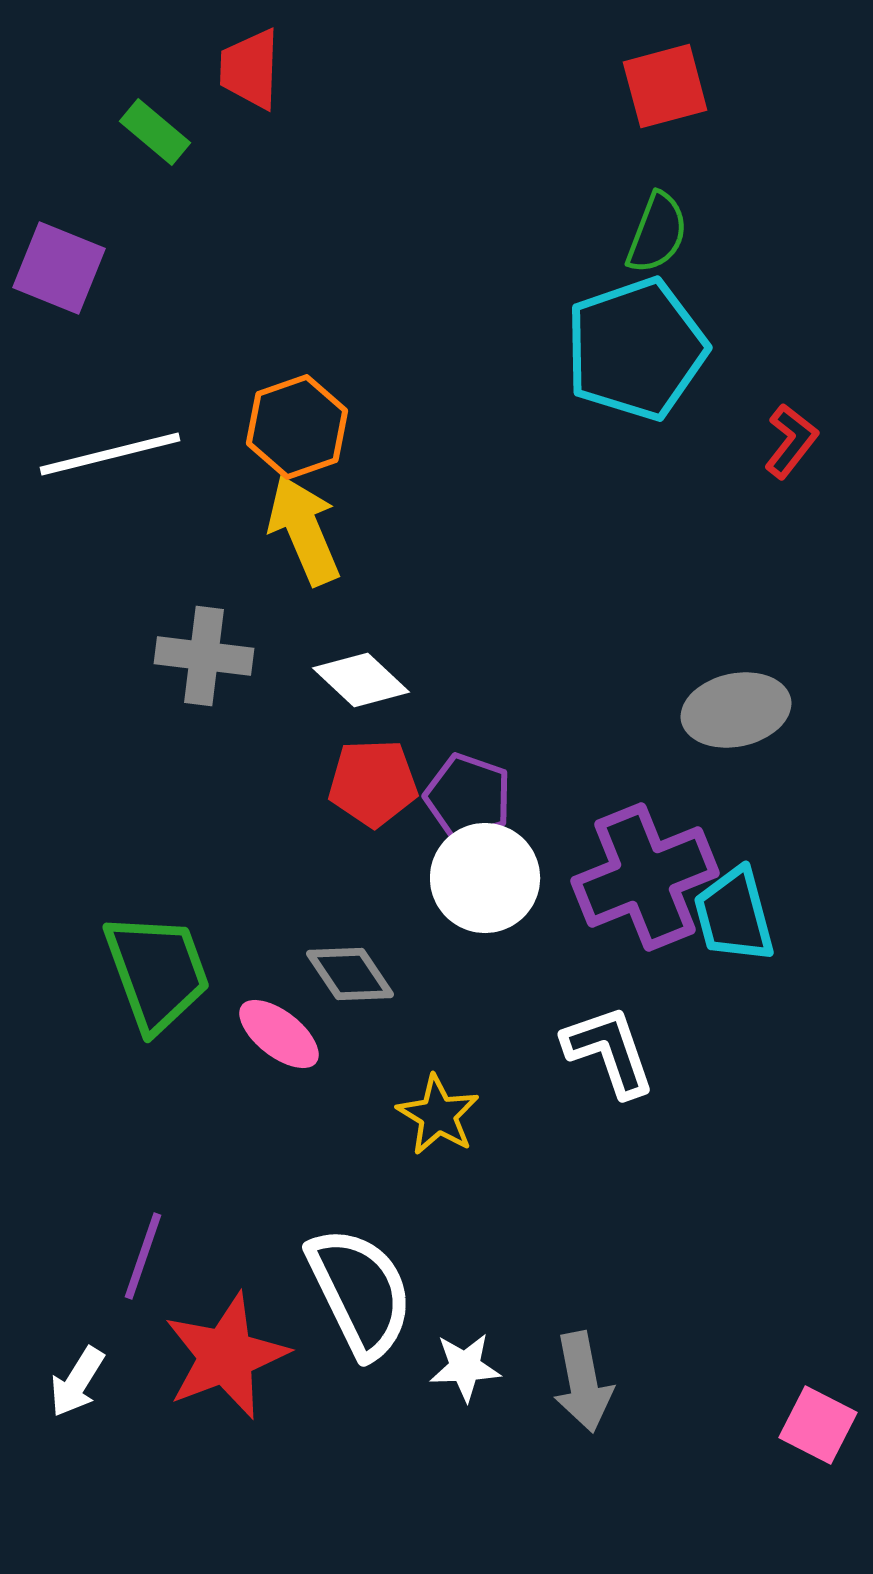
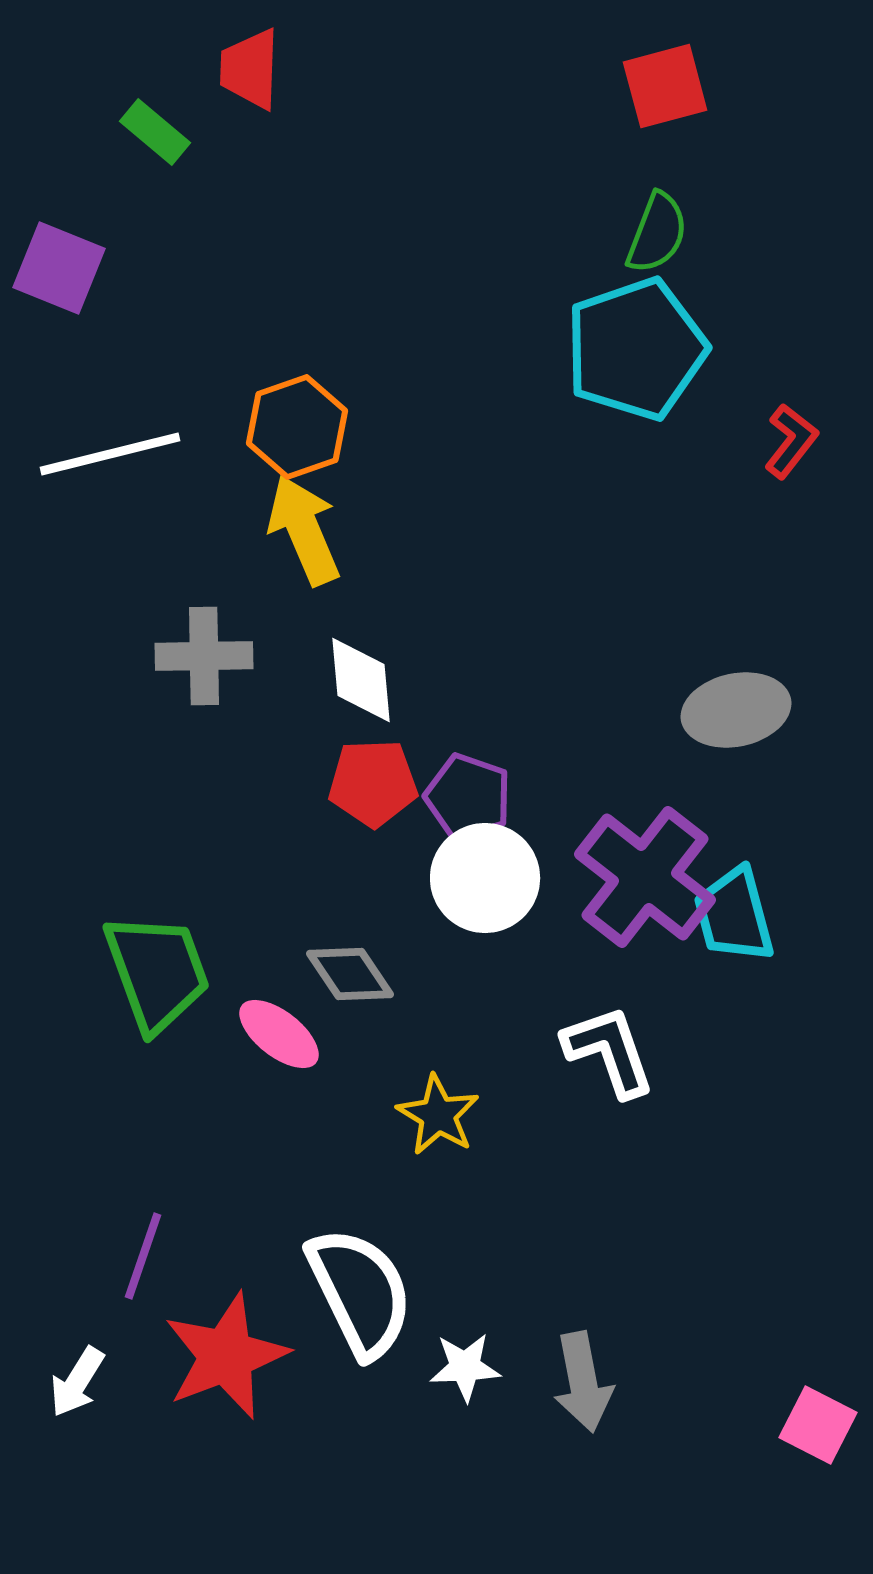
gray cross: rotated 8 degrees counterclockwise
white diamond: rotated 42 degrees clockwise
purple cross: rotated 30 degrees counterclockwise
